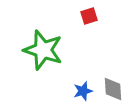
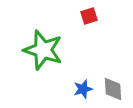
blue star: moved 2 px up
